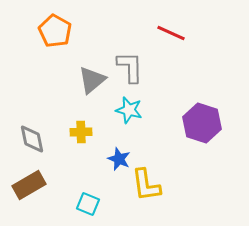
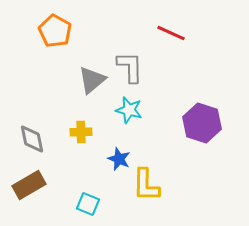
yellow L-shape: rotated 9 degrees clockwise
